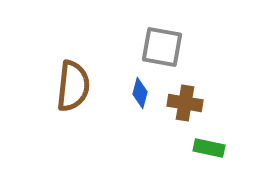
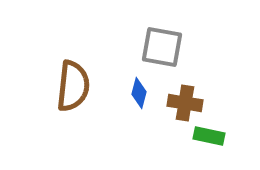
blue diamond: moved 1 px left
green rectangle: moved 12 px up
